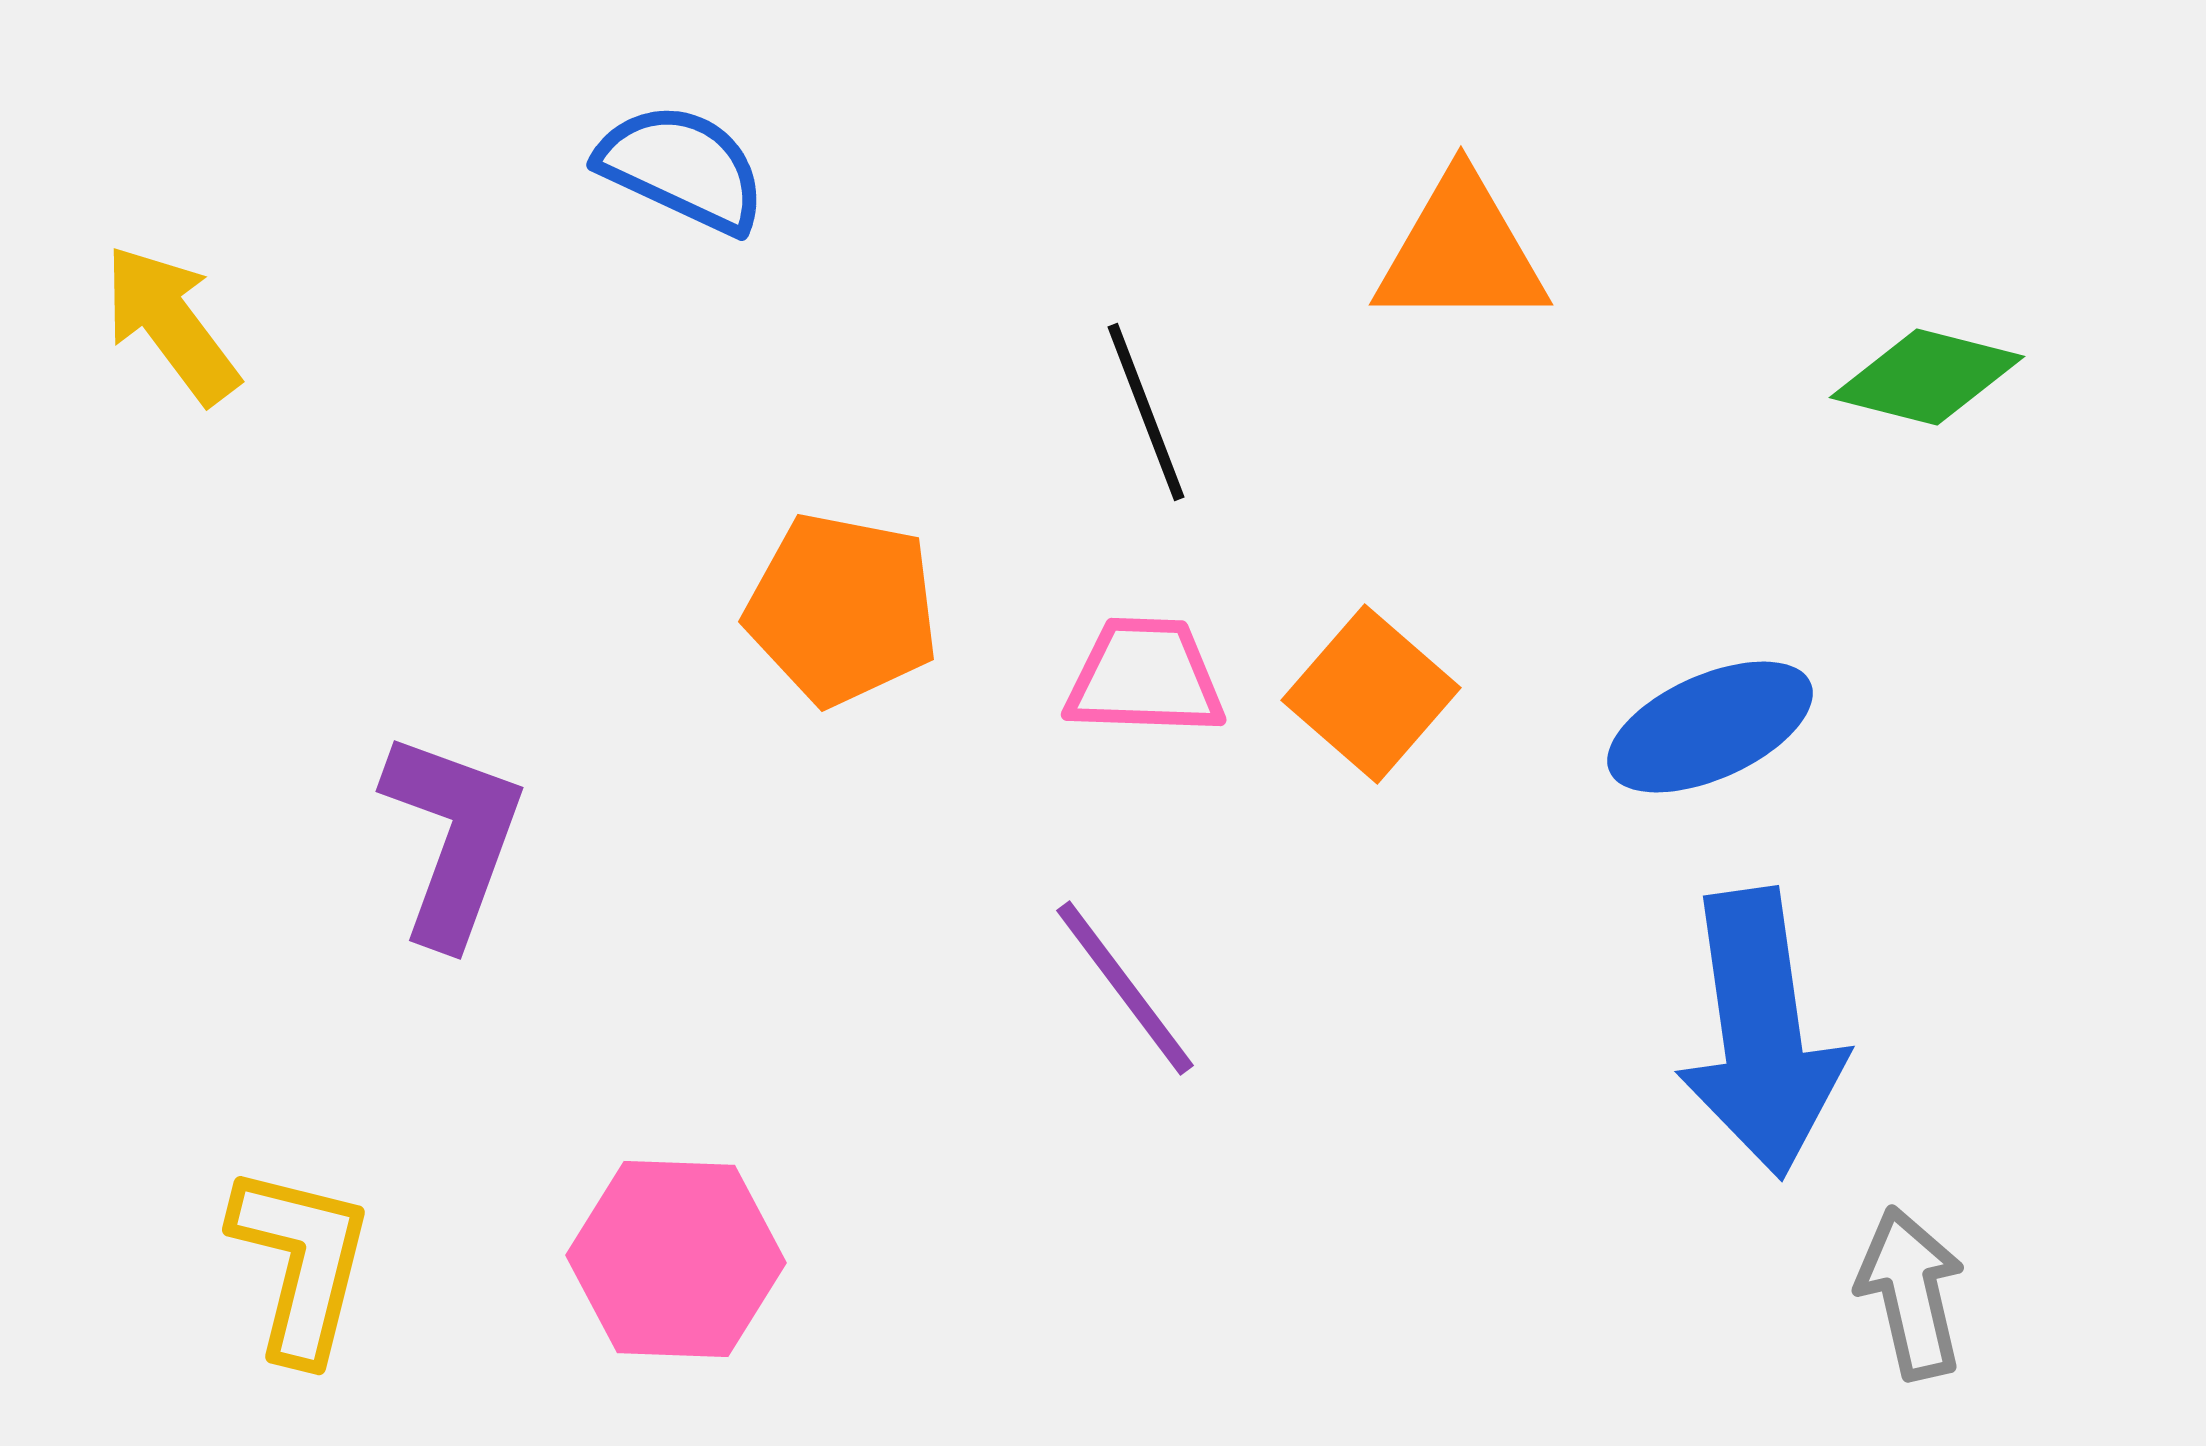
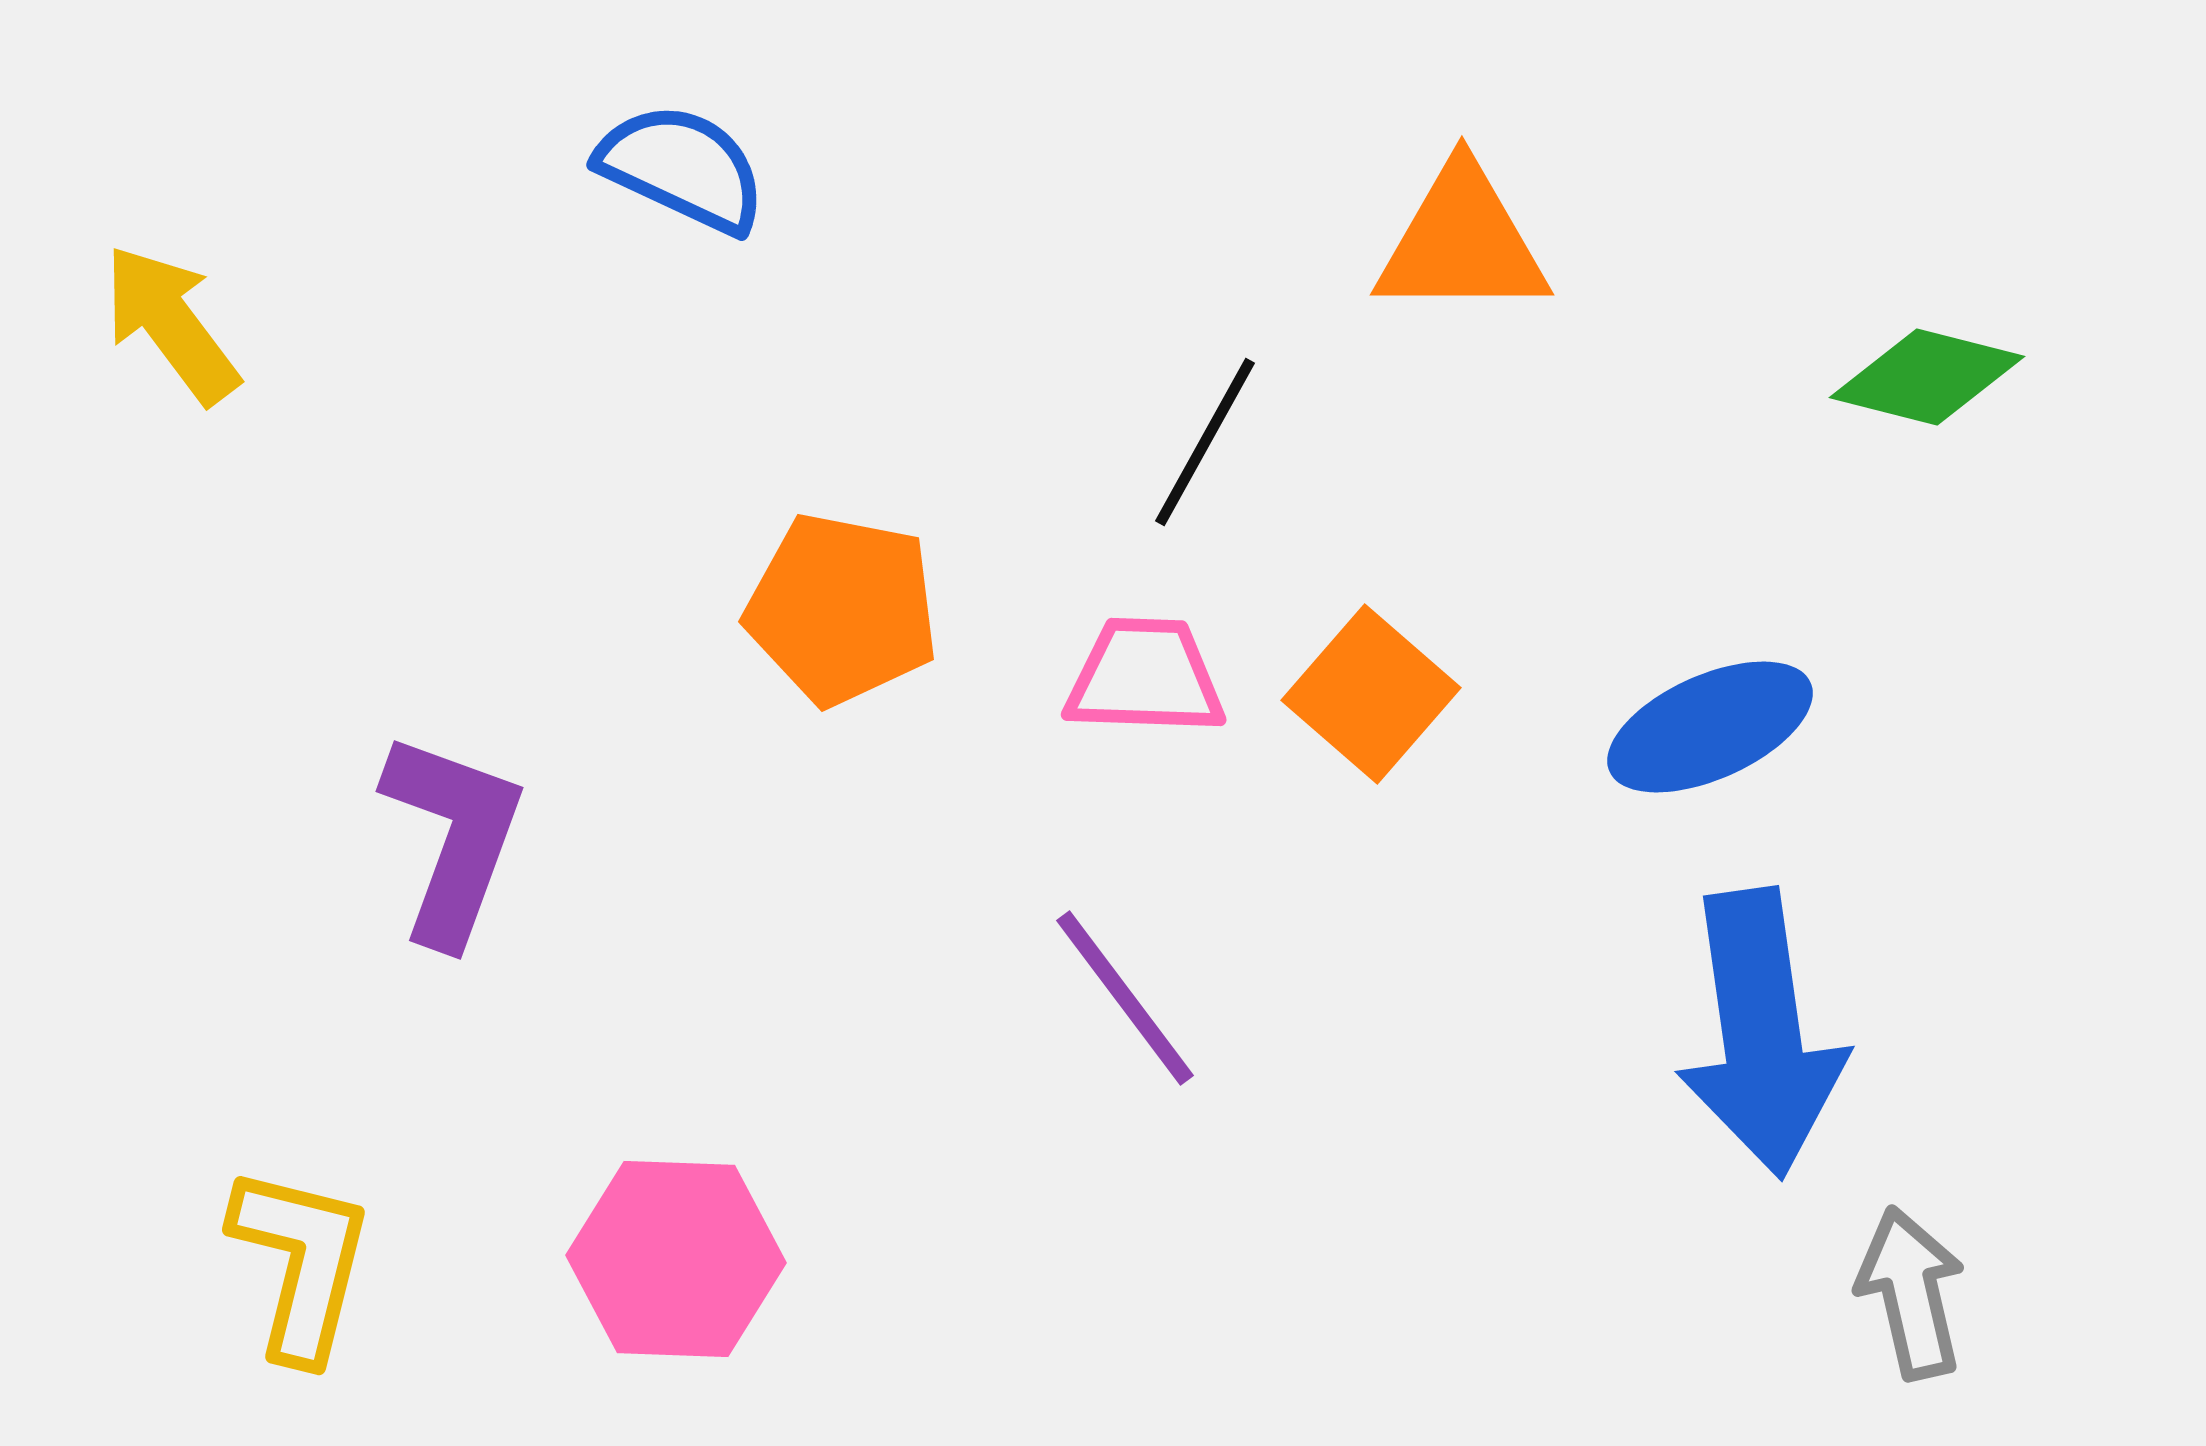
orange triangle: moved 1 px right, 10 px up
black line: moved 59 px right, 30 px down; rotated 50 degrees clockwise
purple line: moved 10 px down
